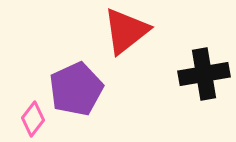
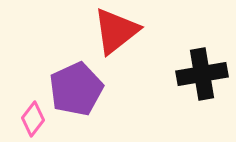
red triangle: moved 10 px left
black cross: moved 2 px left
